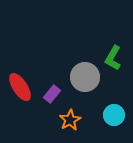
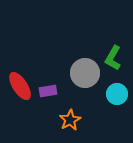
gray circle: moved 4 px up
red ellipse: moved 1 px up
purple rectangle: moved 4 px left, 3 px up; rotated 42 degrees clockwise
cyan circle: moved 3 px right, 21 px up
